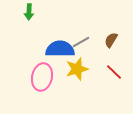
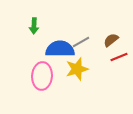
green arrow: moved 5 px right, 14 px down
brown semicircle: rotated 21 degrees clockwise
red line: moved 5 px right, 15 px up; rotated 66 degrees counterclockwise
pink ellipse: moved 1 px up; rotated 8 degrees counterclockwise
